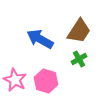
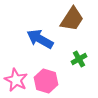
brown trapezoid: moved 7 px left, 12 px up
pink star: moved 1 px right
